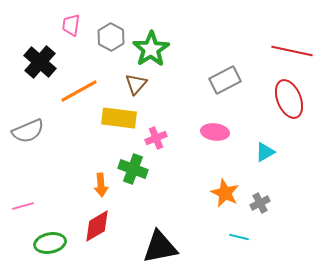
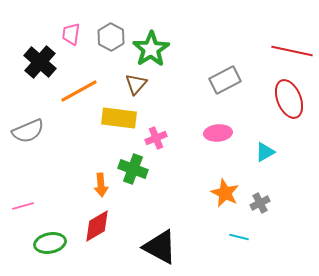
pink trapezoid: moved 9 px down
pink ellipse: moved 3 px right, 1 px down; rotated 12 degrees counterclockwise
black triangle: rotated 39 degrees clockwise
